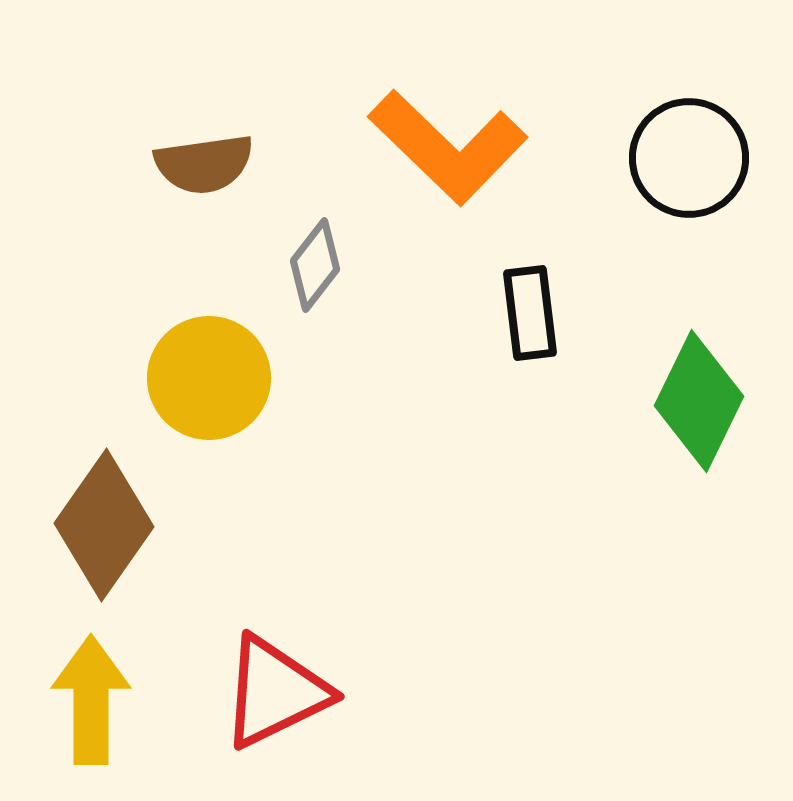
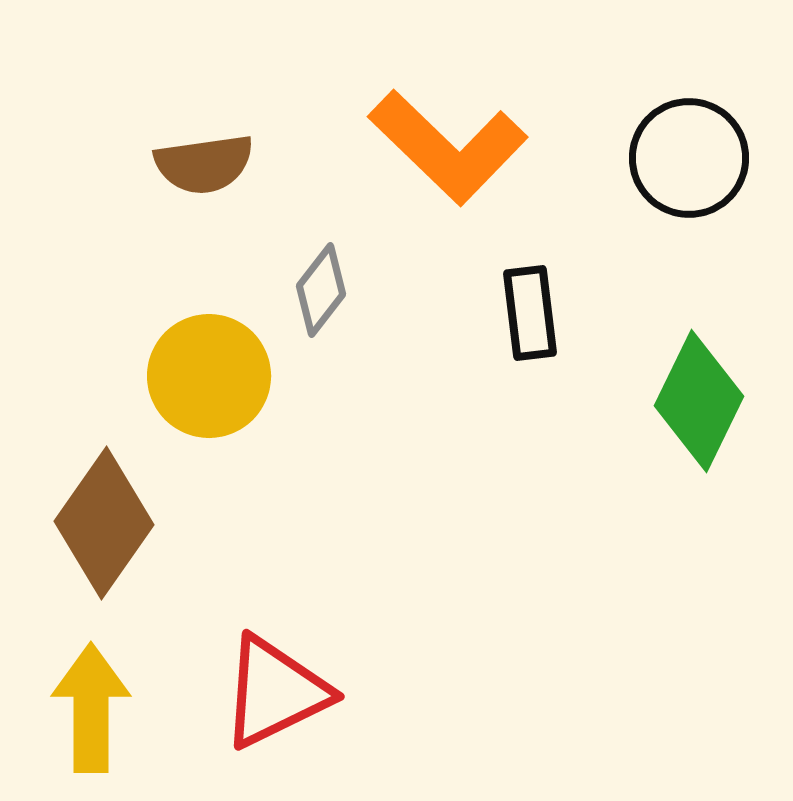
gray diamond: moved 6 px right, 25 px down
yellow circle: moved 2 px up
brown diamond: moved 2 px up
yellow arrow: moved 8 px down
